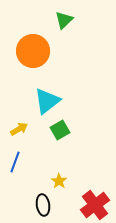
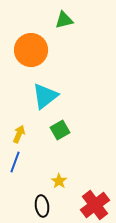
green triangle: rotated 30 degrees clockwise
orange circle: moved 2 px left, 1 px up
cyan triangle: moved 2 px left, 5 px up
yellow arrow: moved 5 px down; rotated 36 degrees counterclockwise
black ellipse: moved 1 px left, 1 px down
